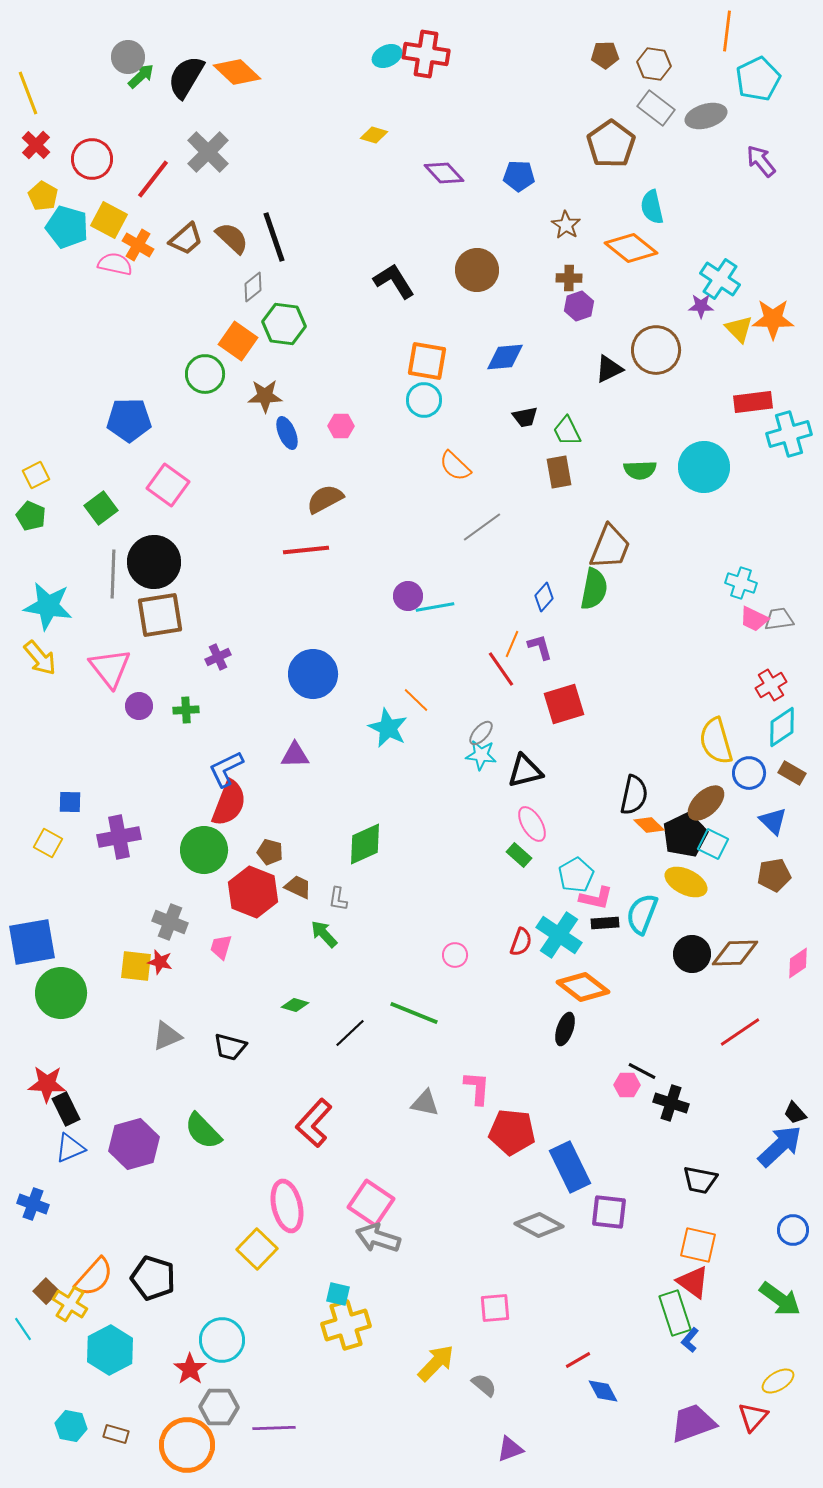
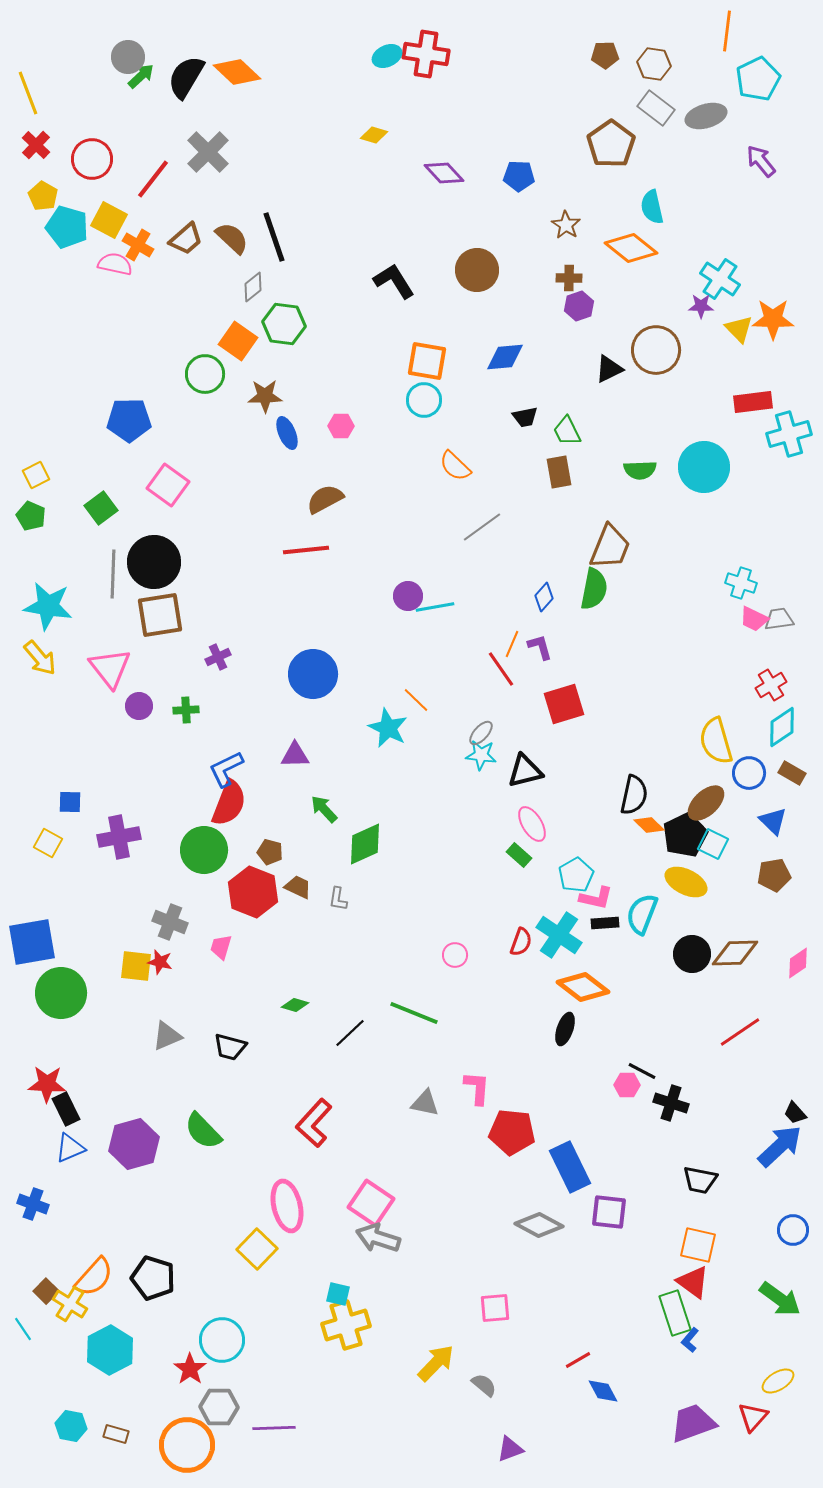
green arrow at (324, 934): moved 125 px up
